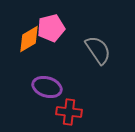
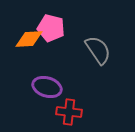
pink pentagon: rotated 28 degrees clockwise
orange diamond: rotated 28 degrees clockwise
